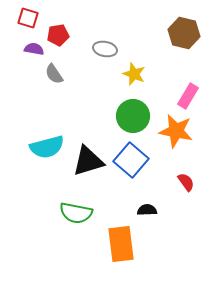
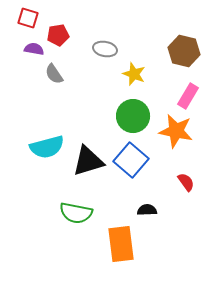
brown hexagon: moved 18 px down
